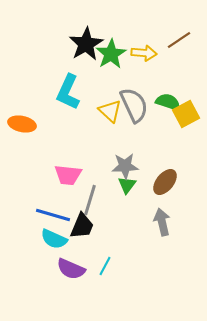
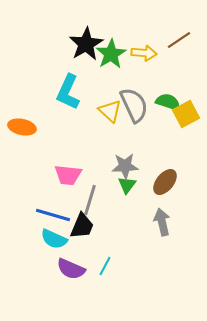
orange ellipse: moved 3 px down
